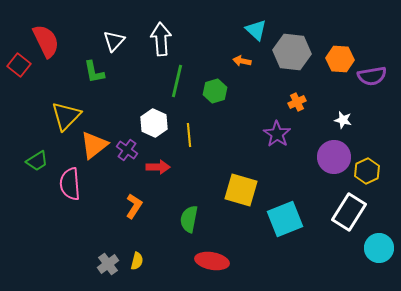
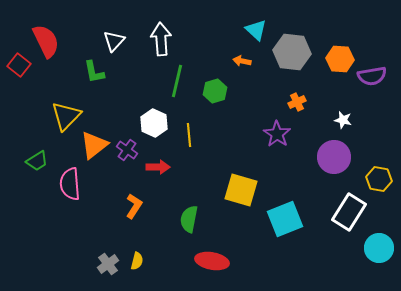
yellow hexagon: moved 12 px right, 8 px down; rotated 25 degrees counterclockwise
